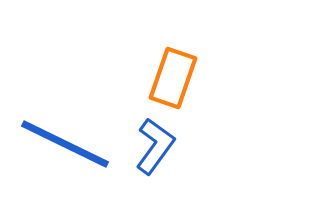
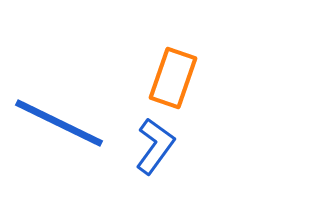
blue line: moved 6 px left, 21 px up
